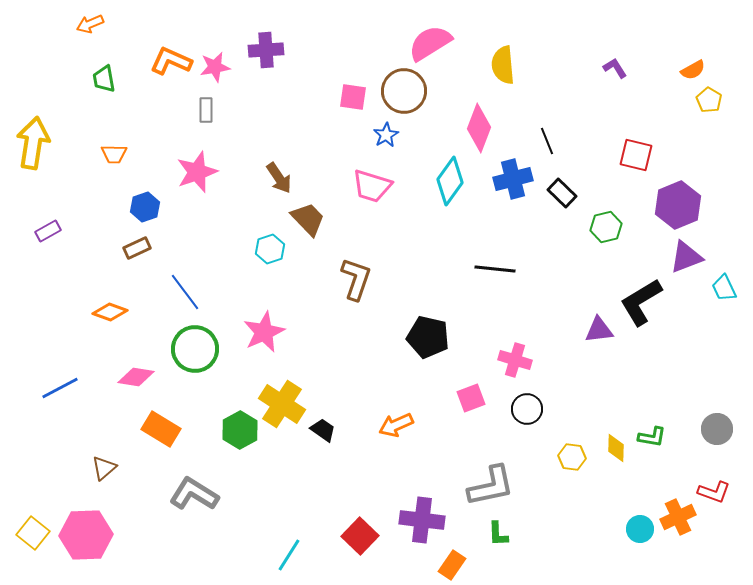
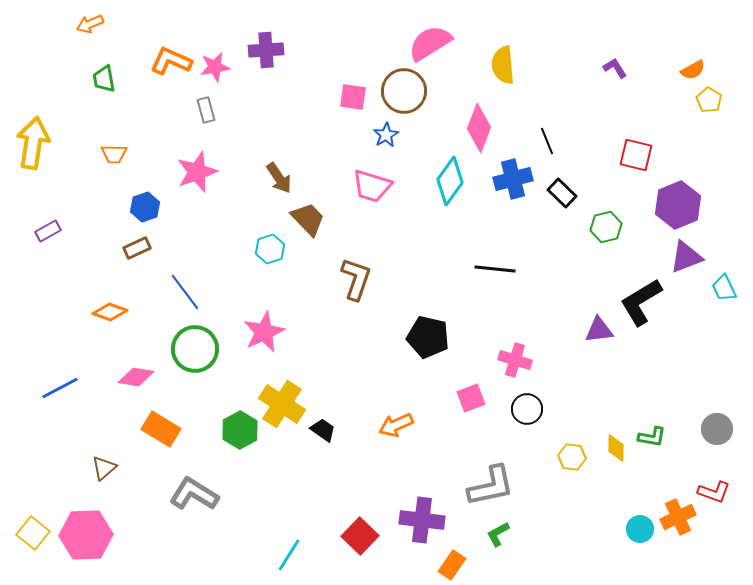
gray rectangle at (206, 110): rotated 15 degrees counterclockwise
green L-shape at (498, 534): rotated 64 degrees clockwise
